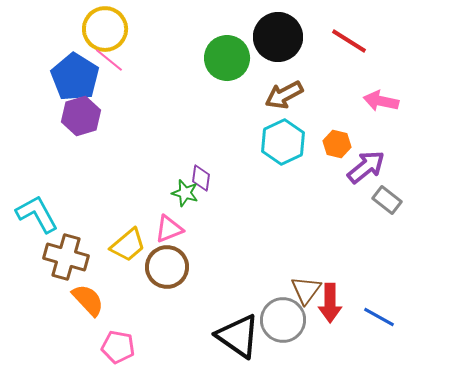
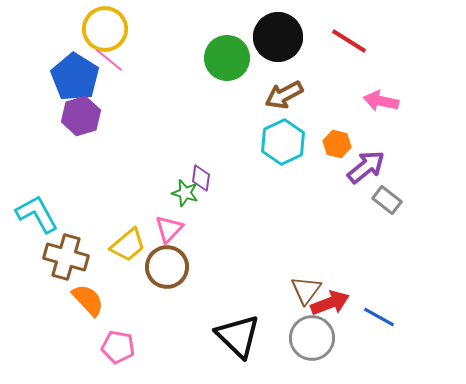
pink triangle: rotated 24 degrees counterclockwise
red arrow: rotated 111 degrees counterclockwise
gray circle: moved 29 px right, 18 px down
black triangle: rotated 9 degrees clockwise
